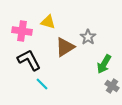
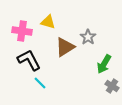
cyan line: moved 2 px left, 1 px up
